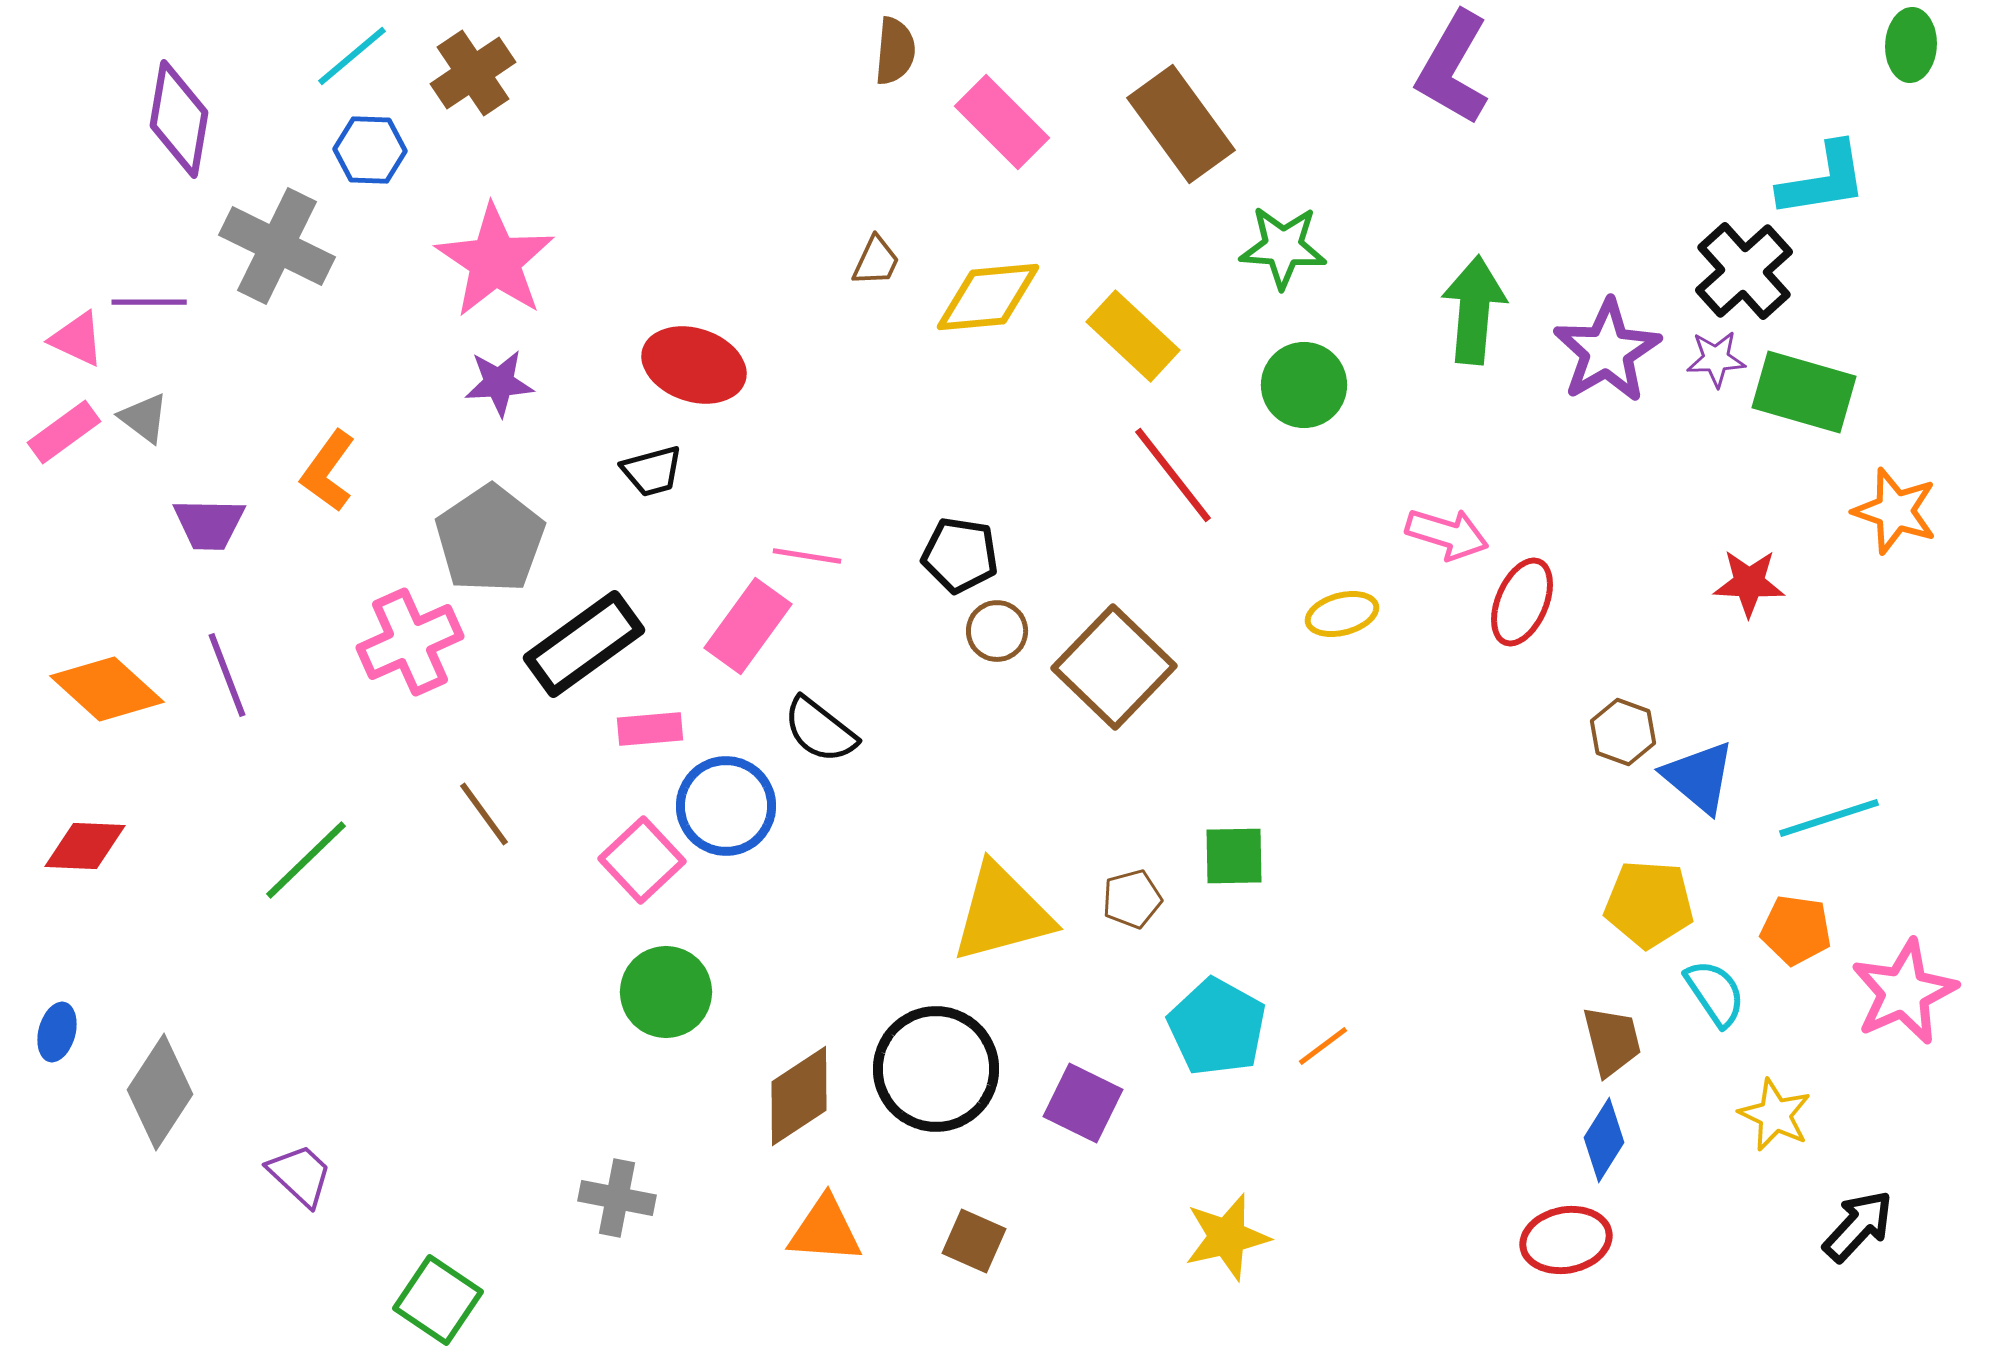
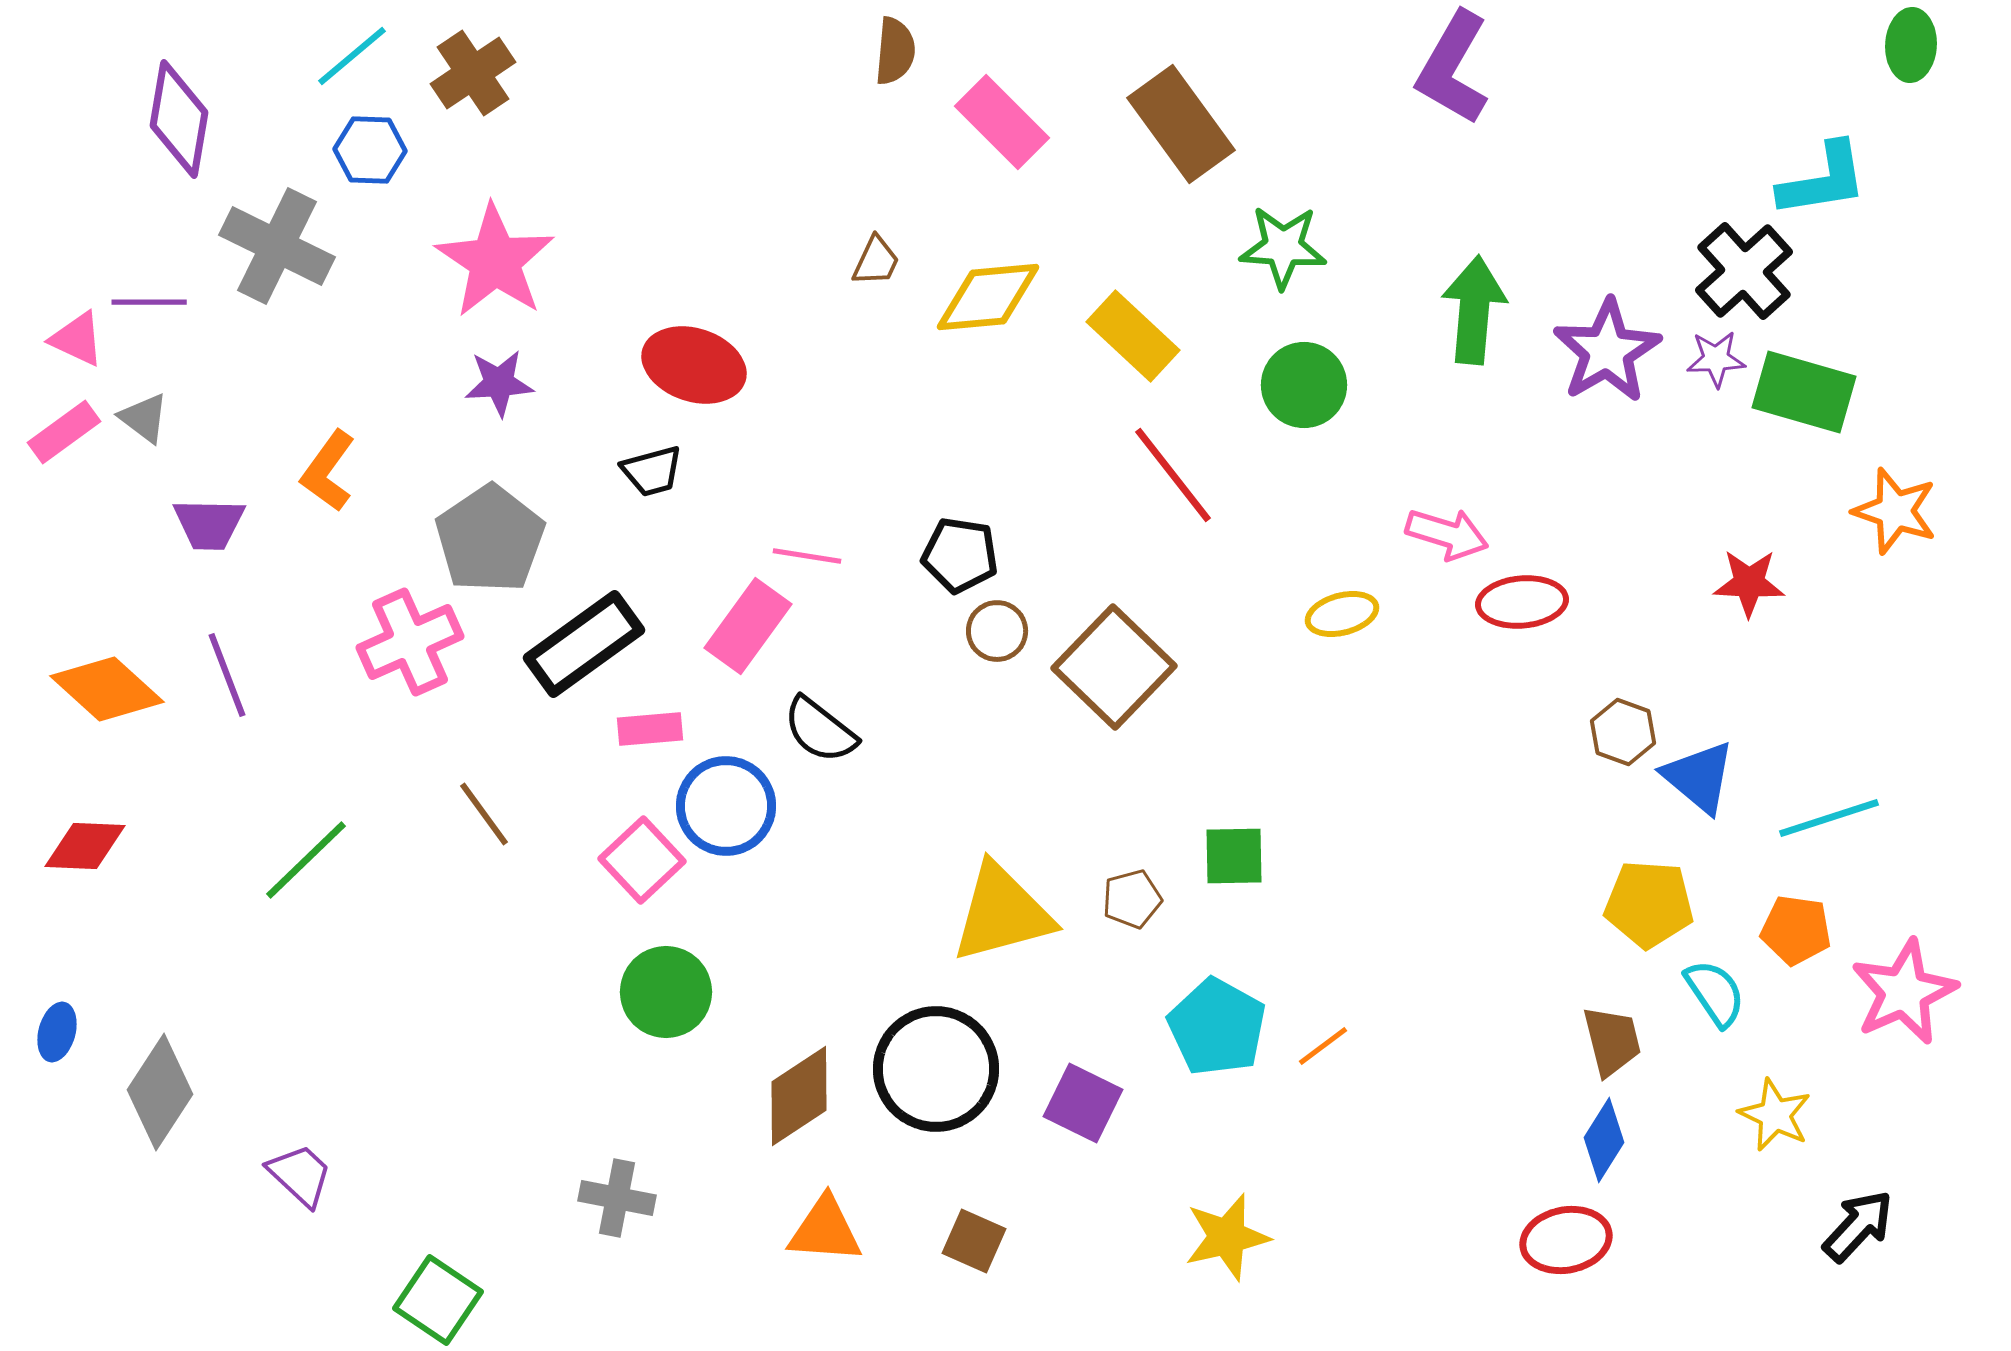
red ellipse at (1522, 602): rotated 62 degrees clockwise
